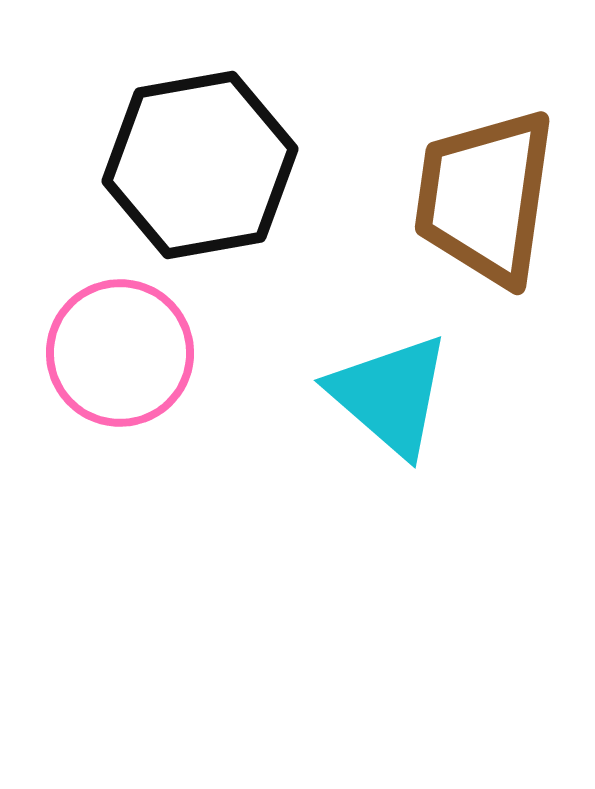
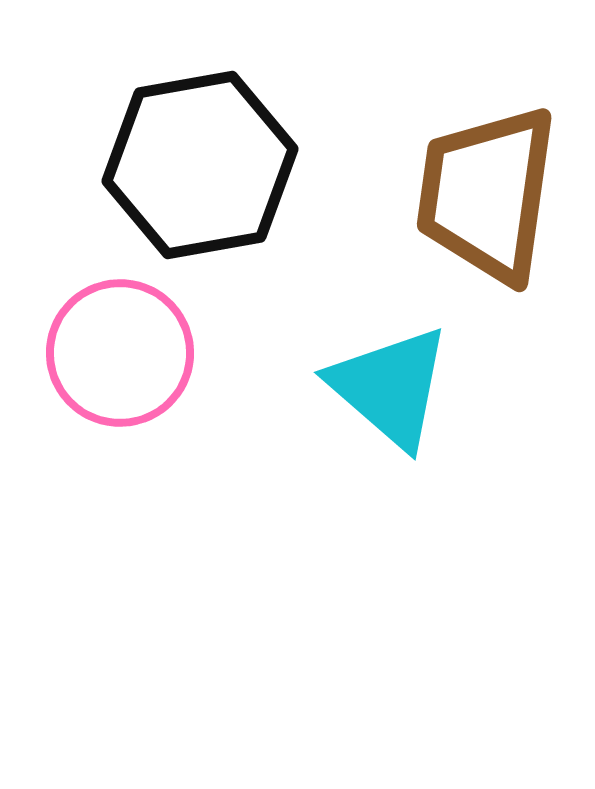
brown trapezoid: moved 2 px right, 3 px up
cyan triangle: moved 8 px up
